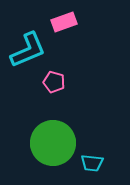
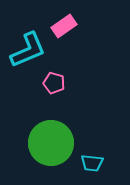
pink rectangle: moved 4 px down; rotated 15 degrees counterclockwise
pink pentagon: moved 1 px down
green circle: moved 2 px left
